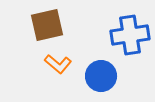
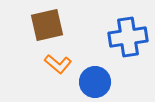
blue cross: moved 2 px left, 2 px down
blue circle: moved 6 px left, 6 px down
